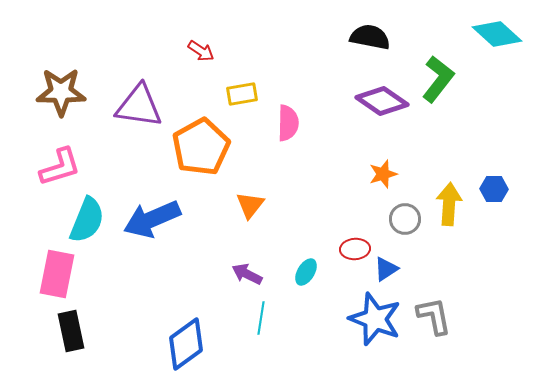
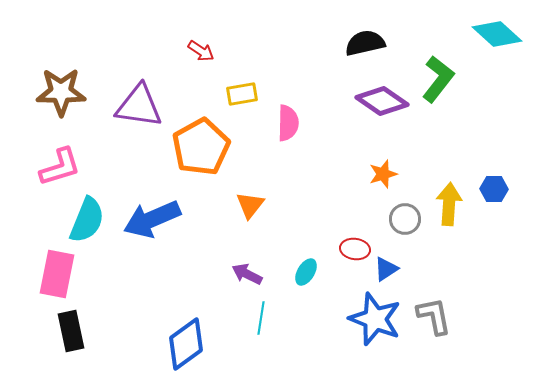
black semicircle: moved 5 px left, 6 px down; rotated 24 degrees counterclockwise
red ellipse: rotated 12 degrees clockwise
